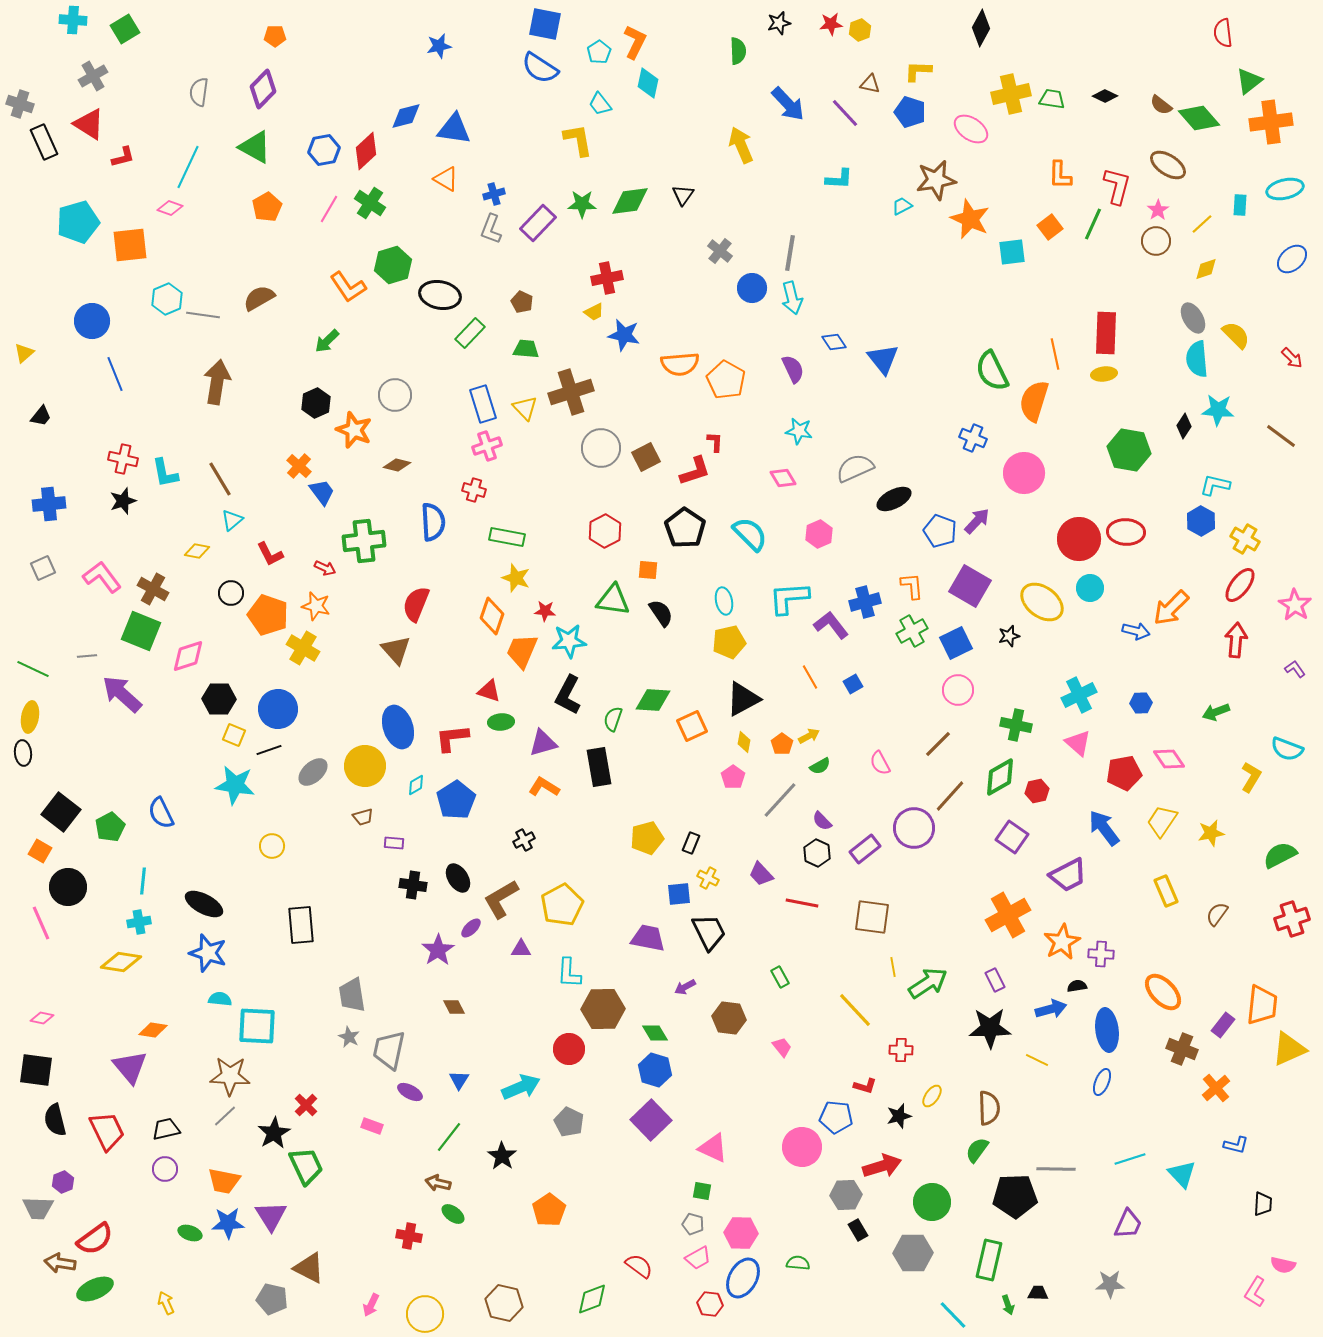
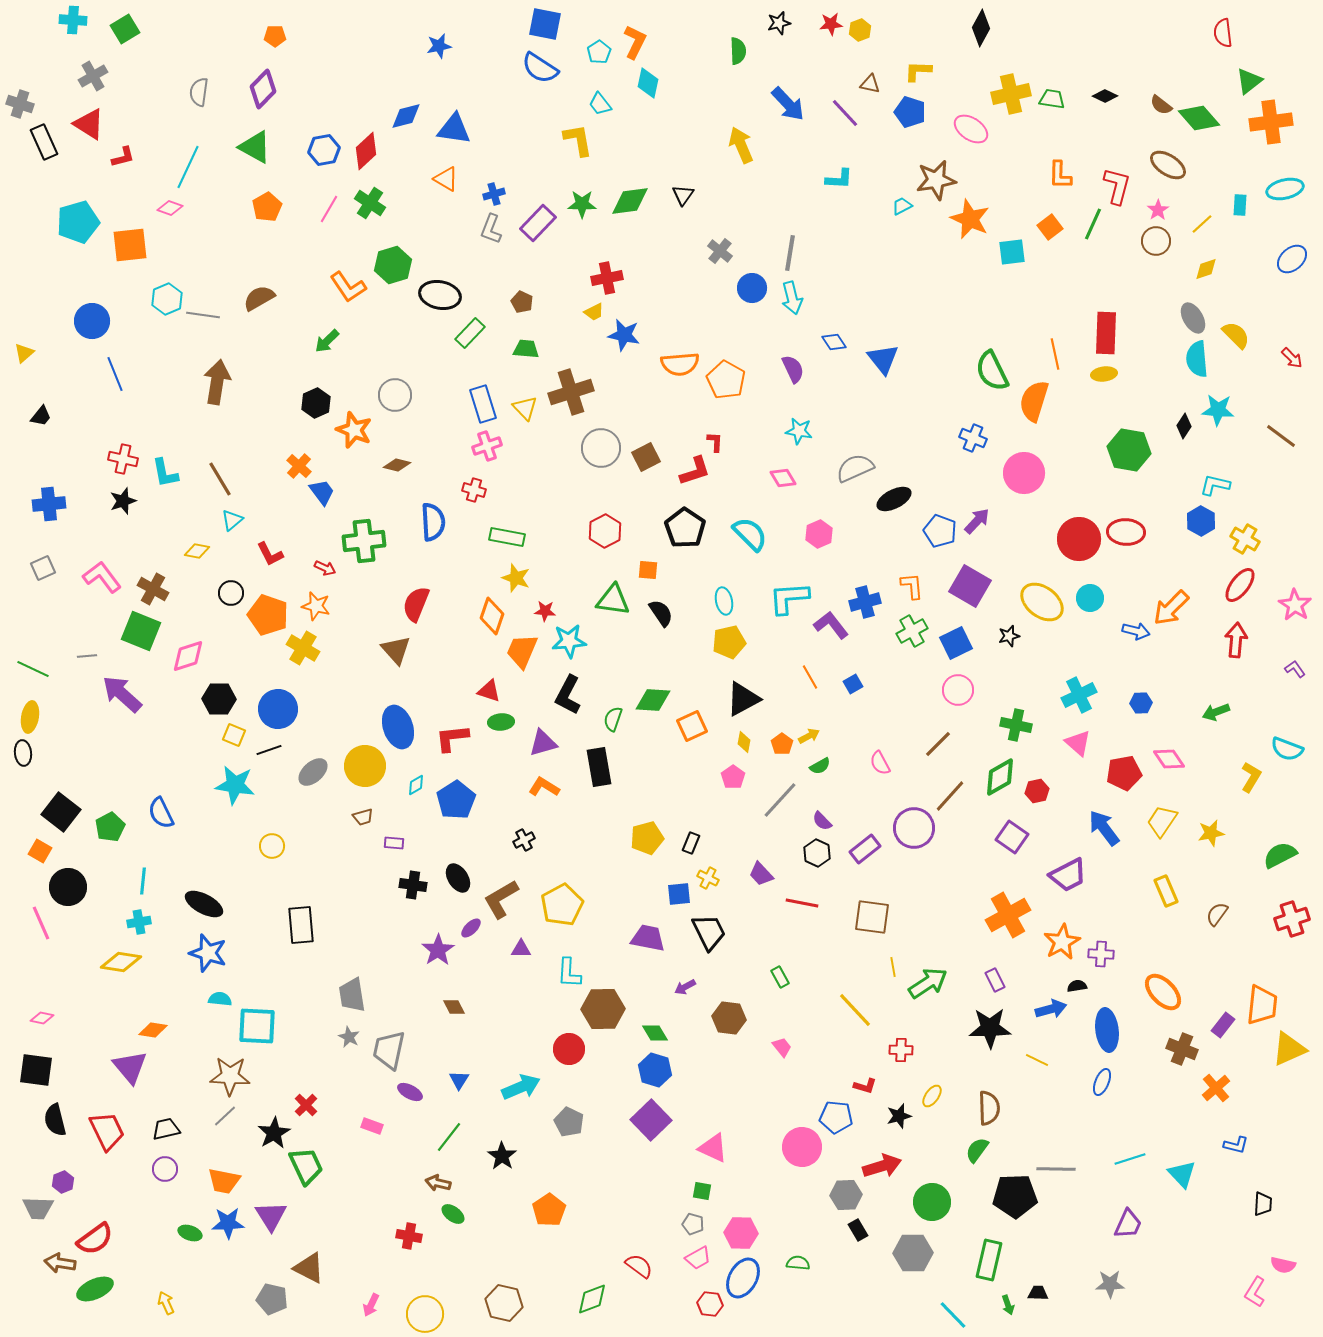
cyan circle at (1090, 588): moved 10 px down
